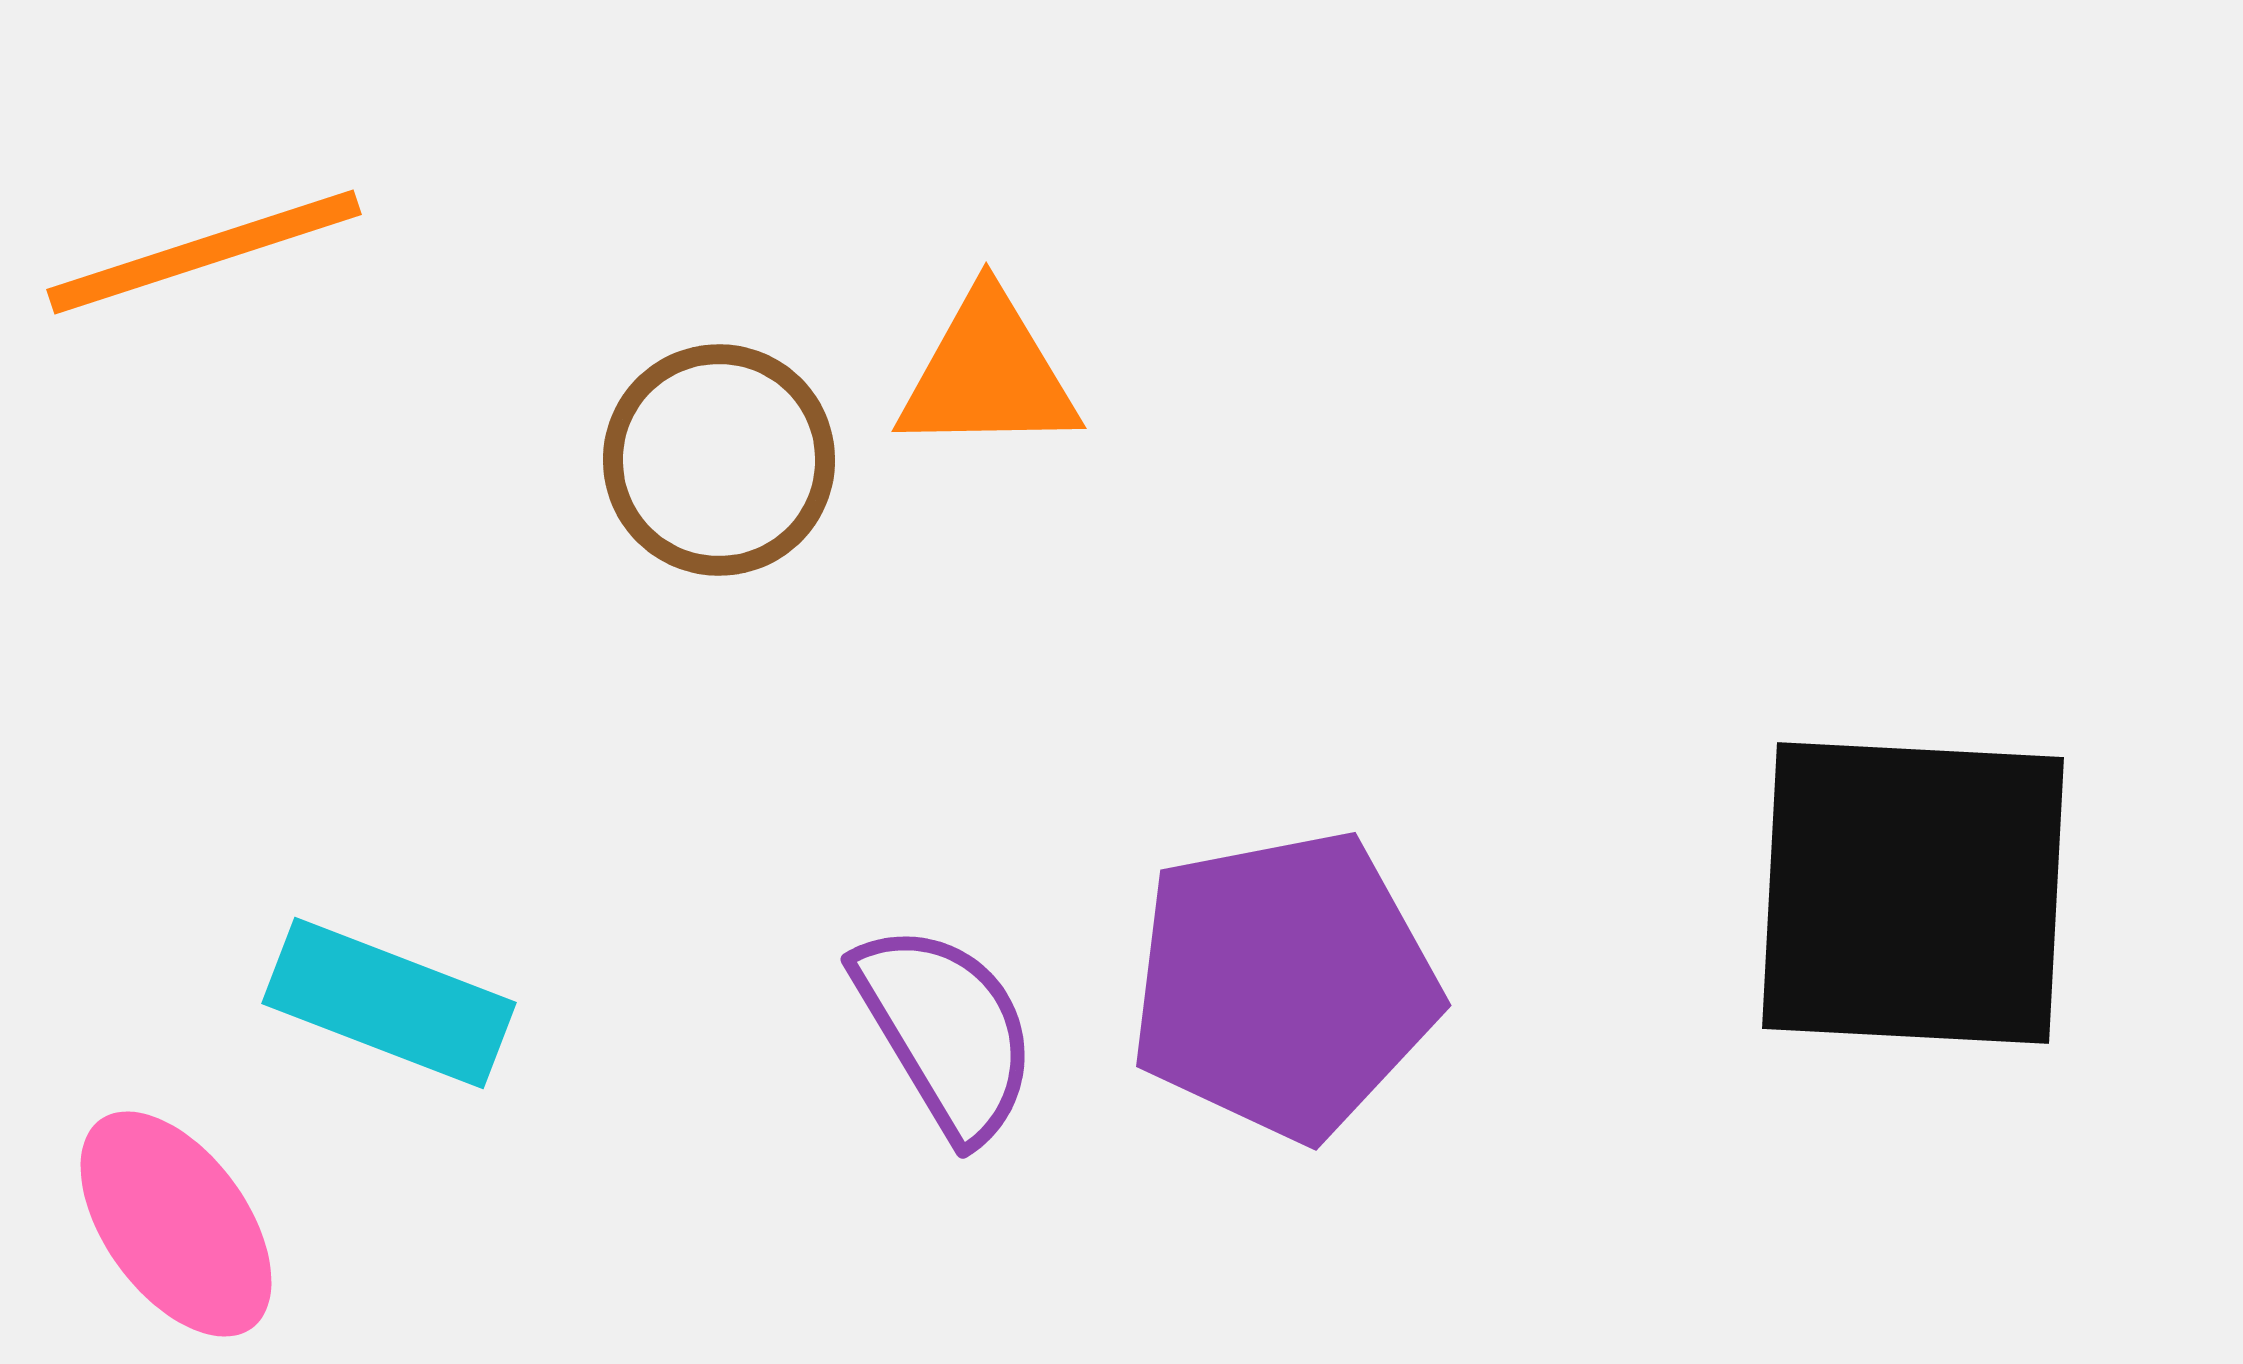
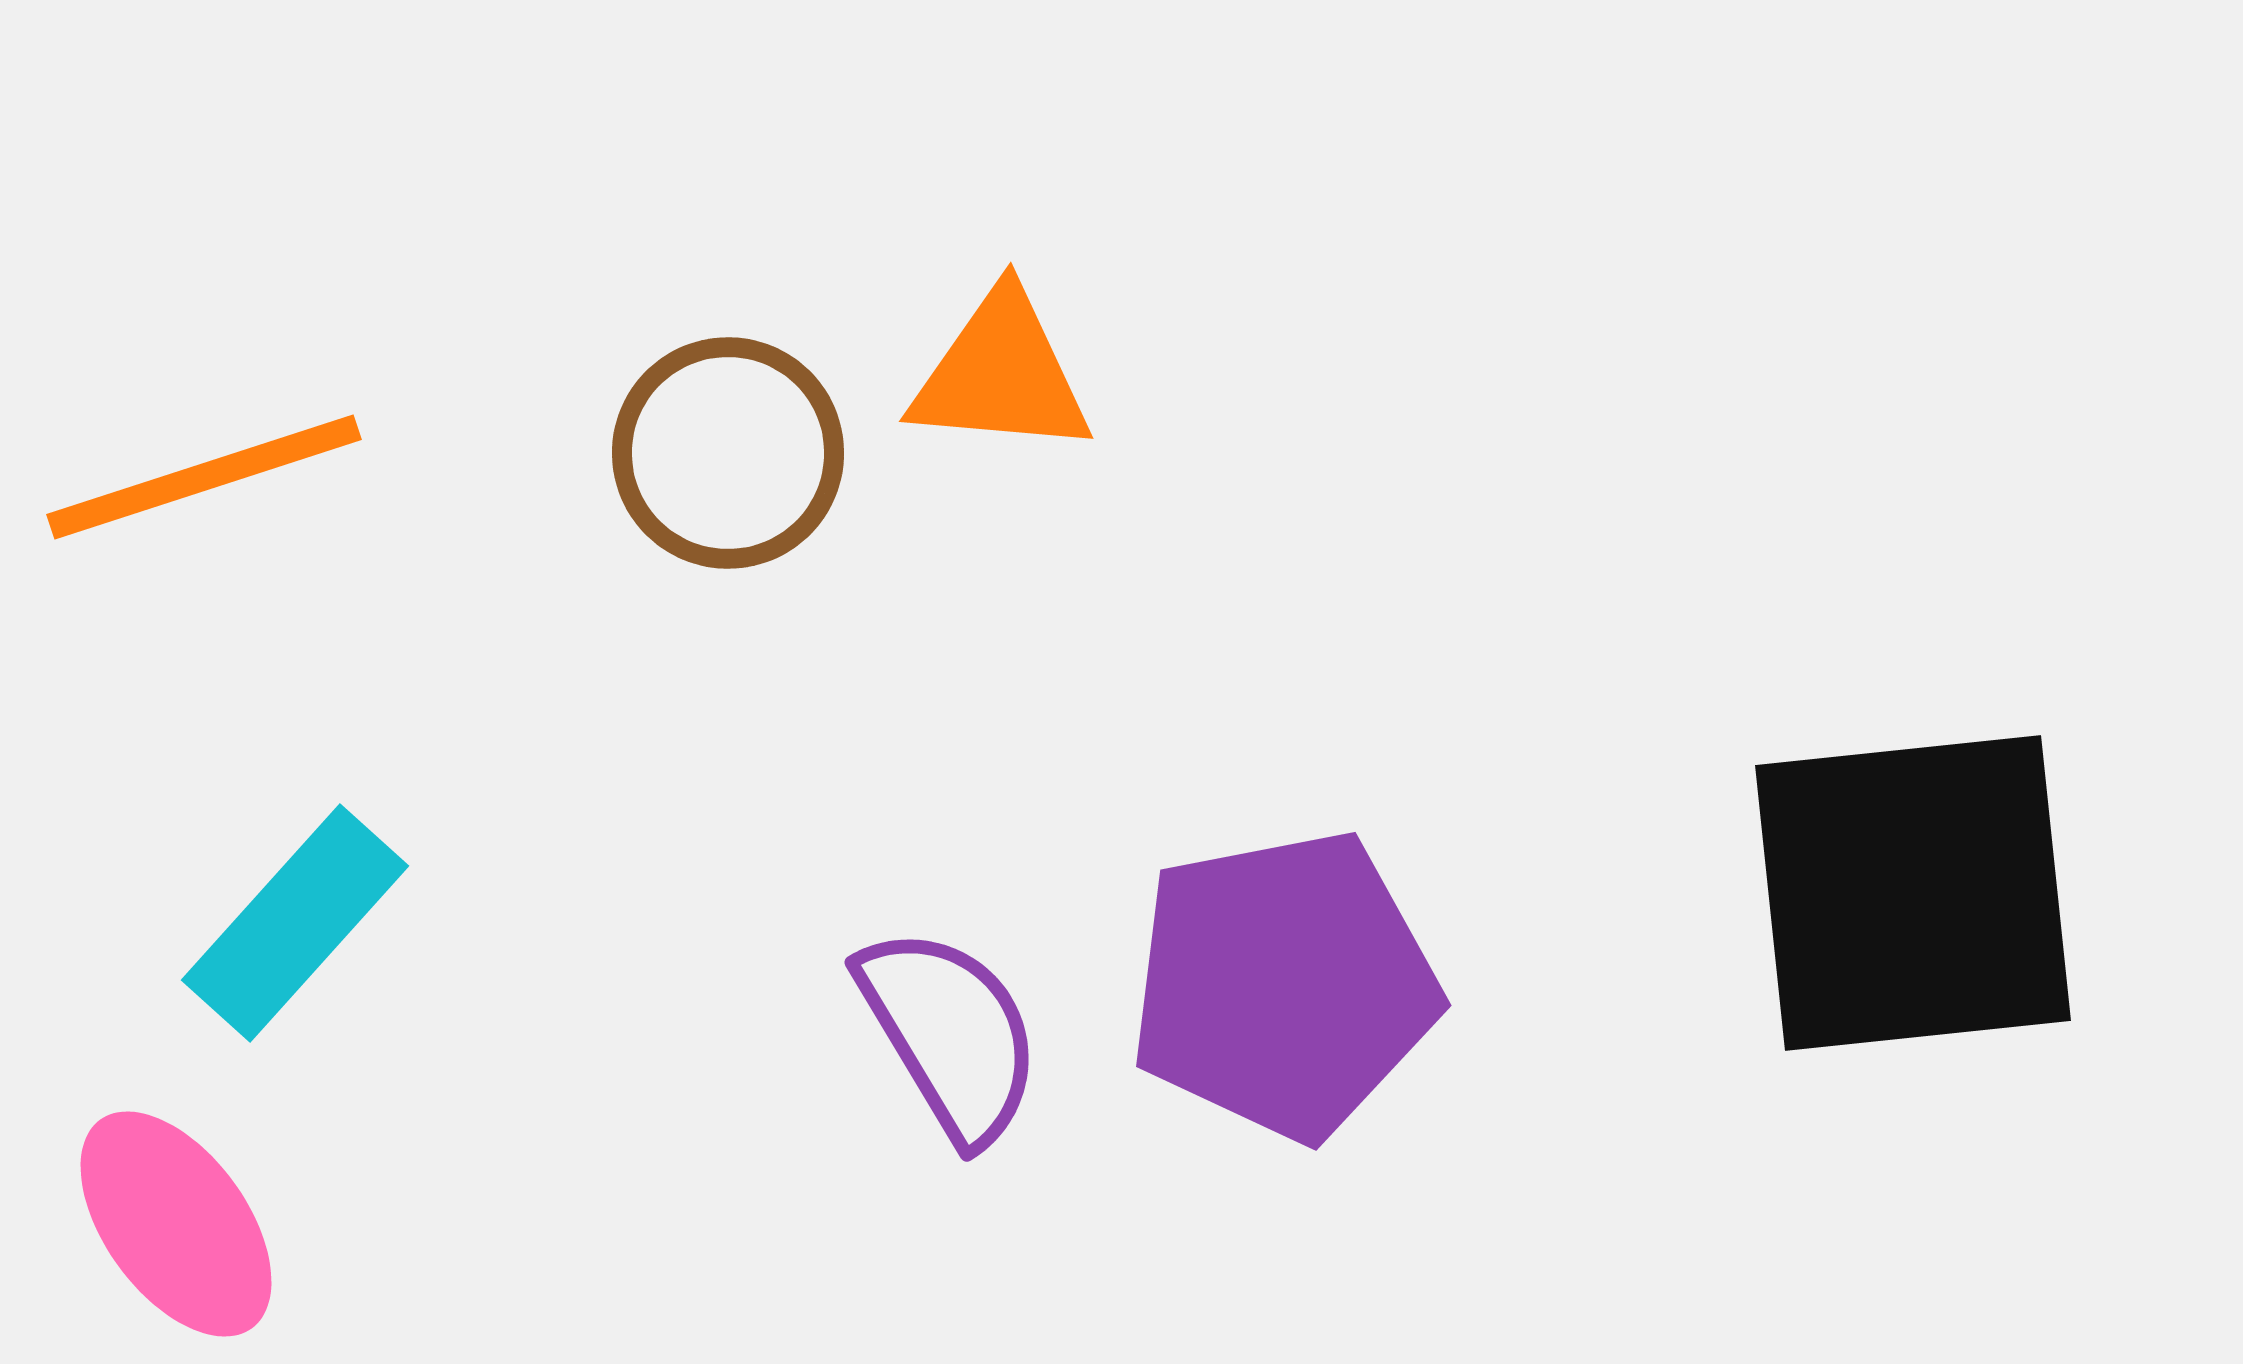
orange line: moved 225 px down
orange triangle: moved 13 px right; rotated 6 degrees clockwise
brown circle: moved 9 px right, 7 px up
black square: rotated 9 degrees counterclockwise
cyan rectangle: moved 94 px left, 80 px up; rotated 69 degrees counterclockwise
purple semicircle: moved 4 px right, 3 px down
